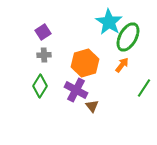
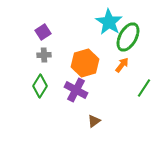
brown triangle: moved 2 px right, 15 px down; rotated 32 degrees clockwise
